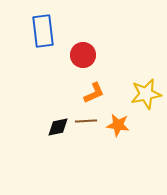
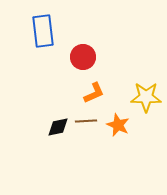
red circle: moved 2 px down
yellow star: moved 3 px down; rotated 12 degrees clockwise
orange star: rotated 15 degrees clockwise
